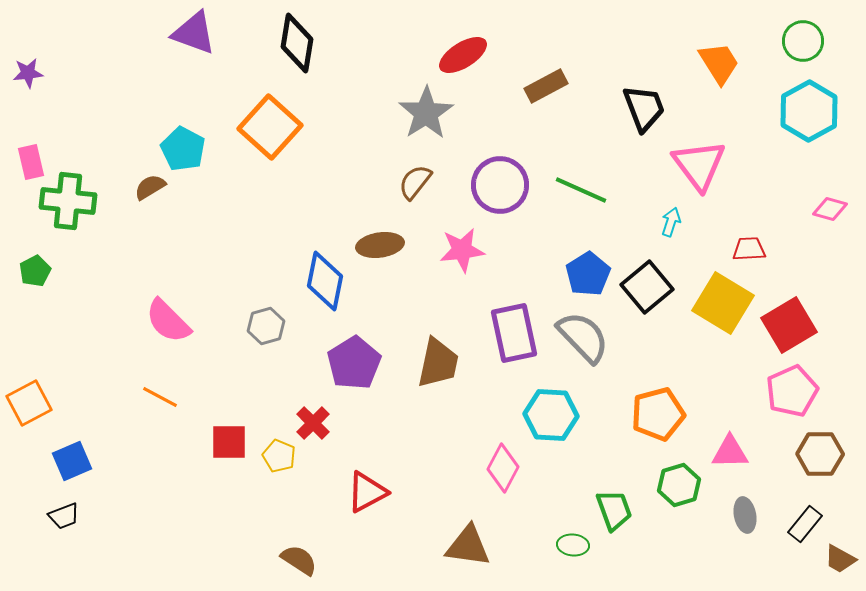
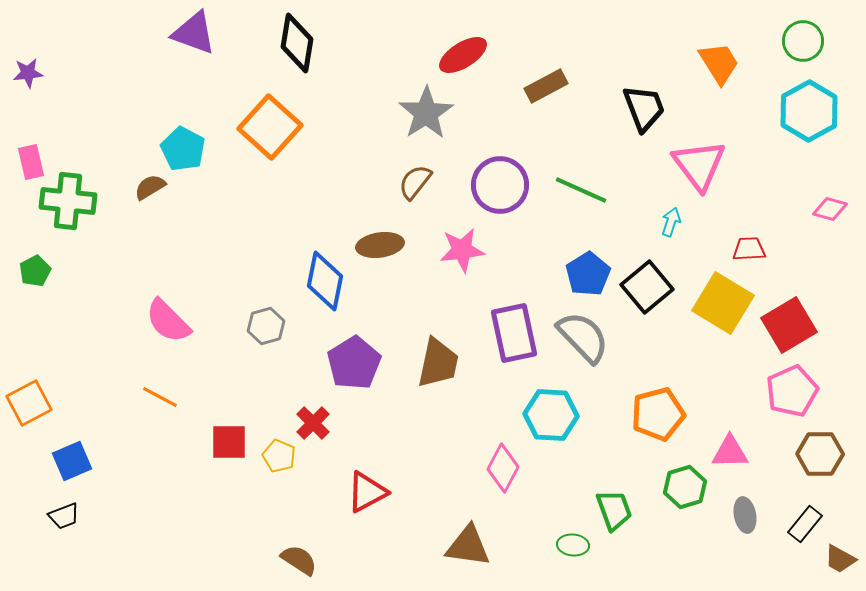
green hexagon at (679, 485): moved 6 px right, 2 px down
